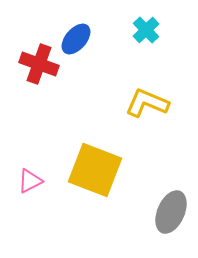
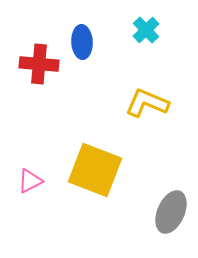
blue ellipse: moved 6 px right, 3 px down; rotated 44 degrees counterclockwise
red cross: rotated 15 degrees counterclockwise
